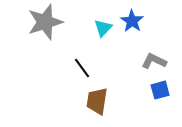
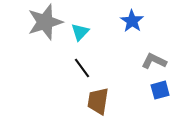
cyan triangle: moved 23 px left, 4 px down
brown trapezoid: moved 1 px right
